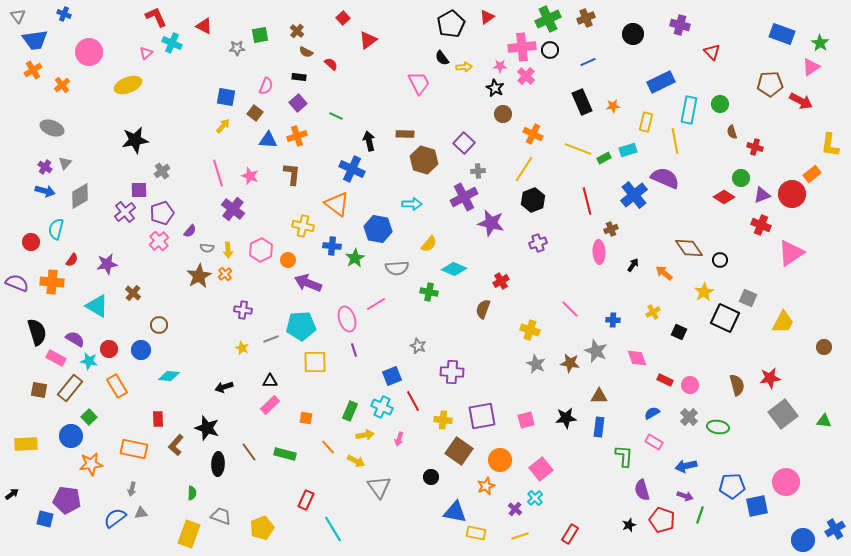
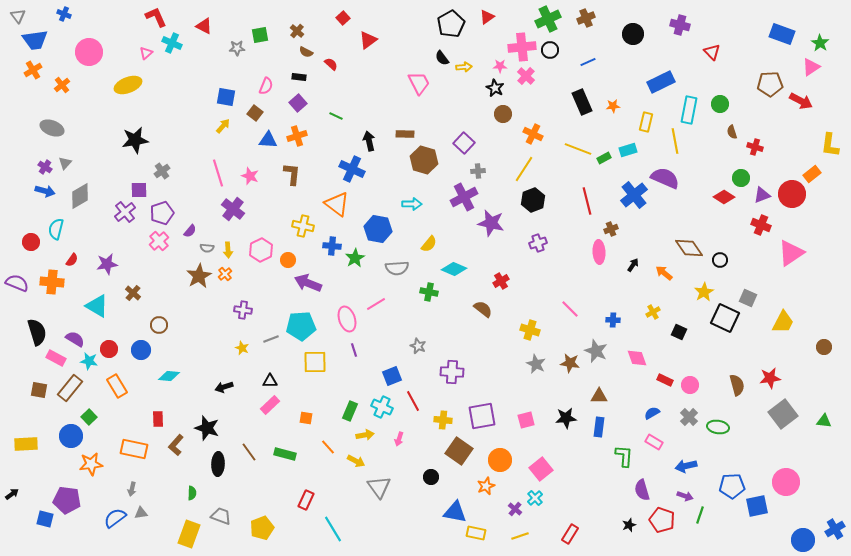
brown semicircle at (483, 309): rotated 108 degrees clockwise
